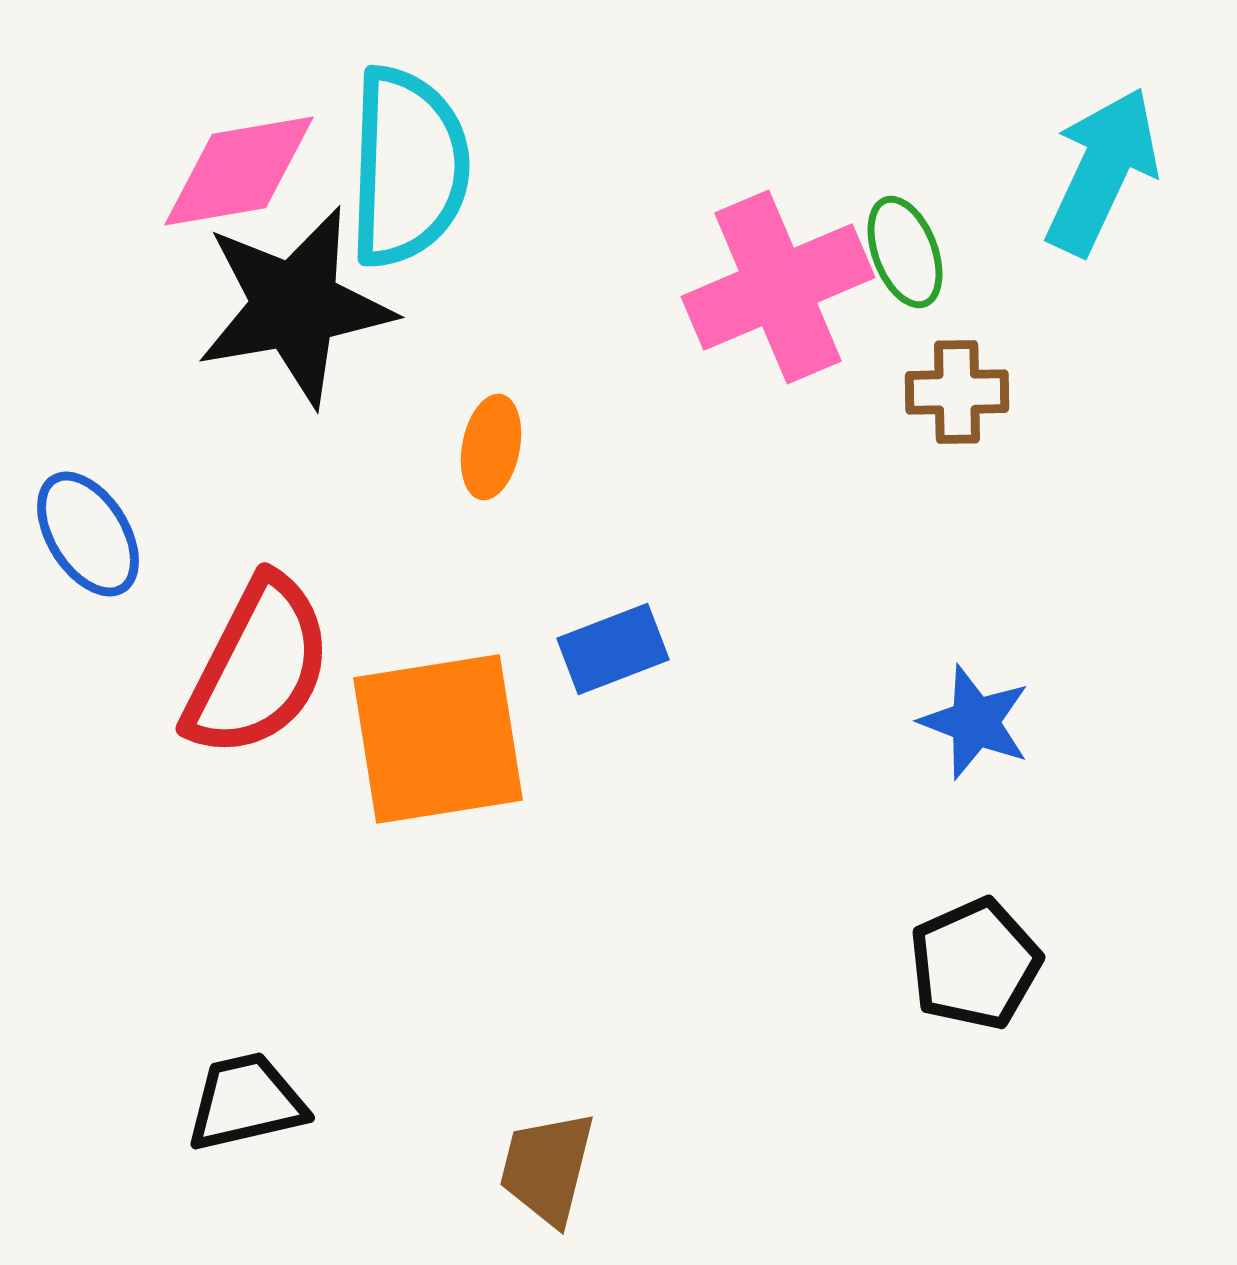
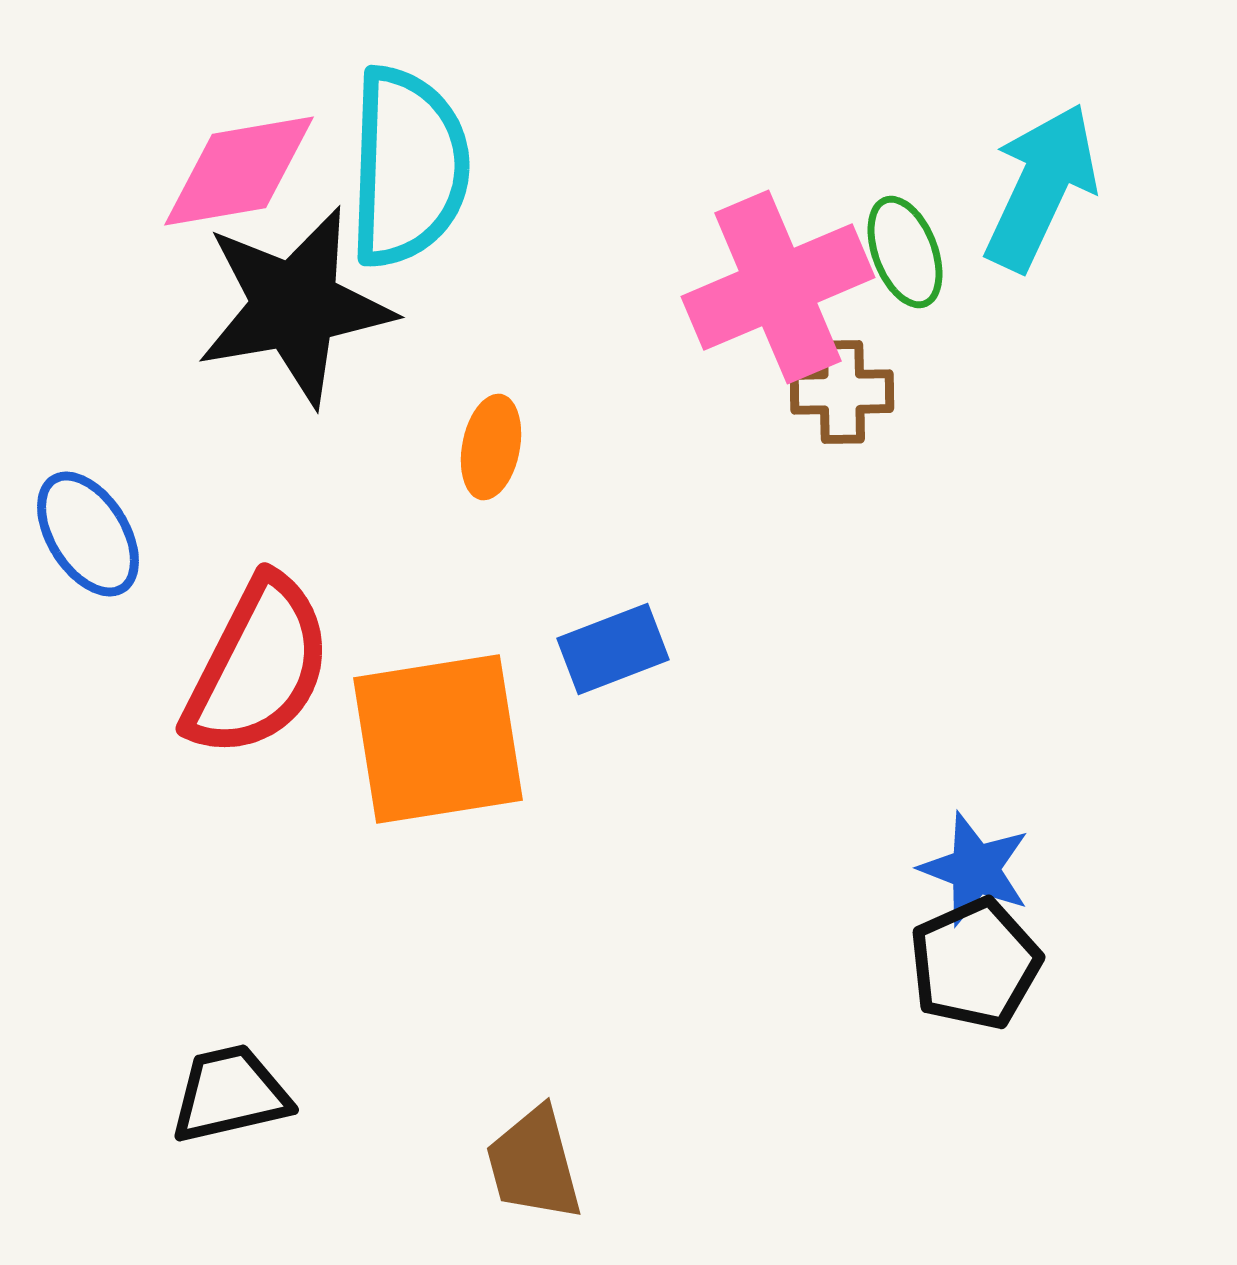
cyan arrow: moved 61 px left, 16 px down
brown cross: moved 115 px left
blue star: moved 147 px down
black trapezoid: moved 16 px left, 8 px up
brown trapezoid: moved 13 px left, 4 px up; rotated 29 degrees counterclockwise
